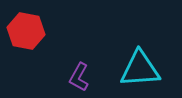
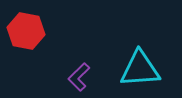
purple L-shape: rotated 16 degrees clockwise
